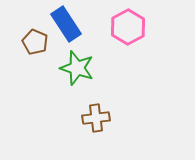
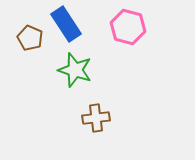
pink hexagon: rotated 16 degrees counterclockwise
brown pentagon: moved 5 px left, 4 px up
green star: moved 2 px left, 2 px down
